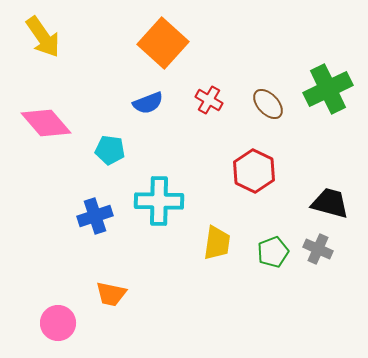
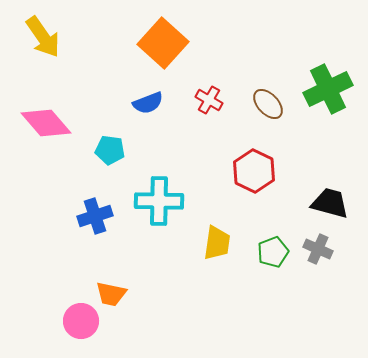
pink circle: moved 23 px right, 2 px up
